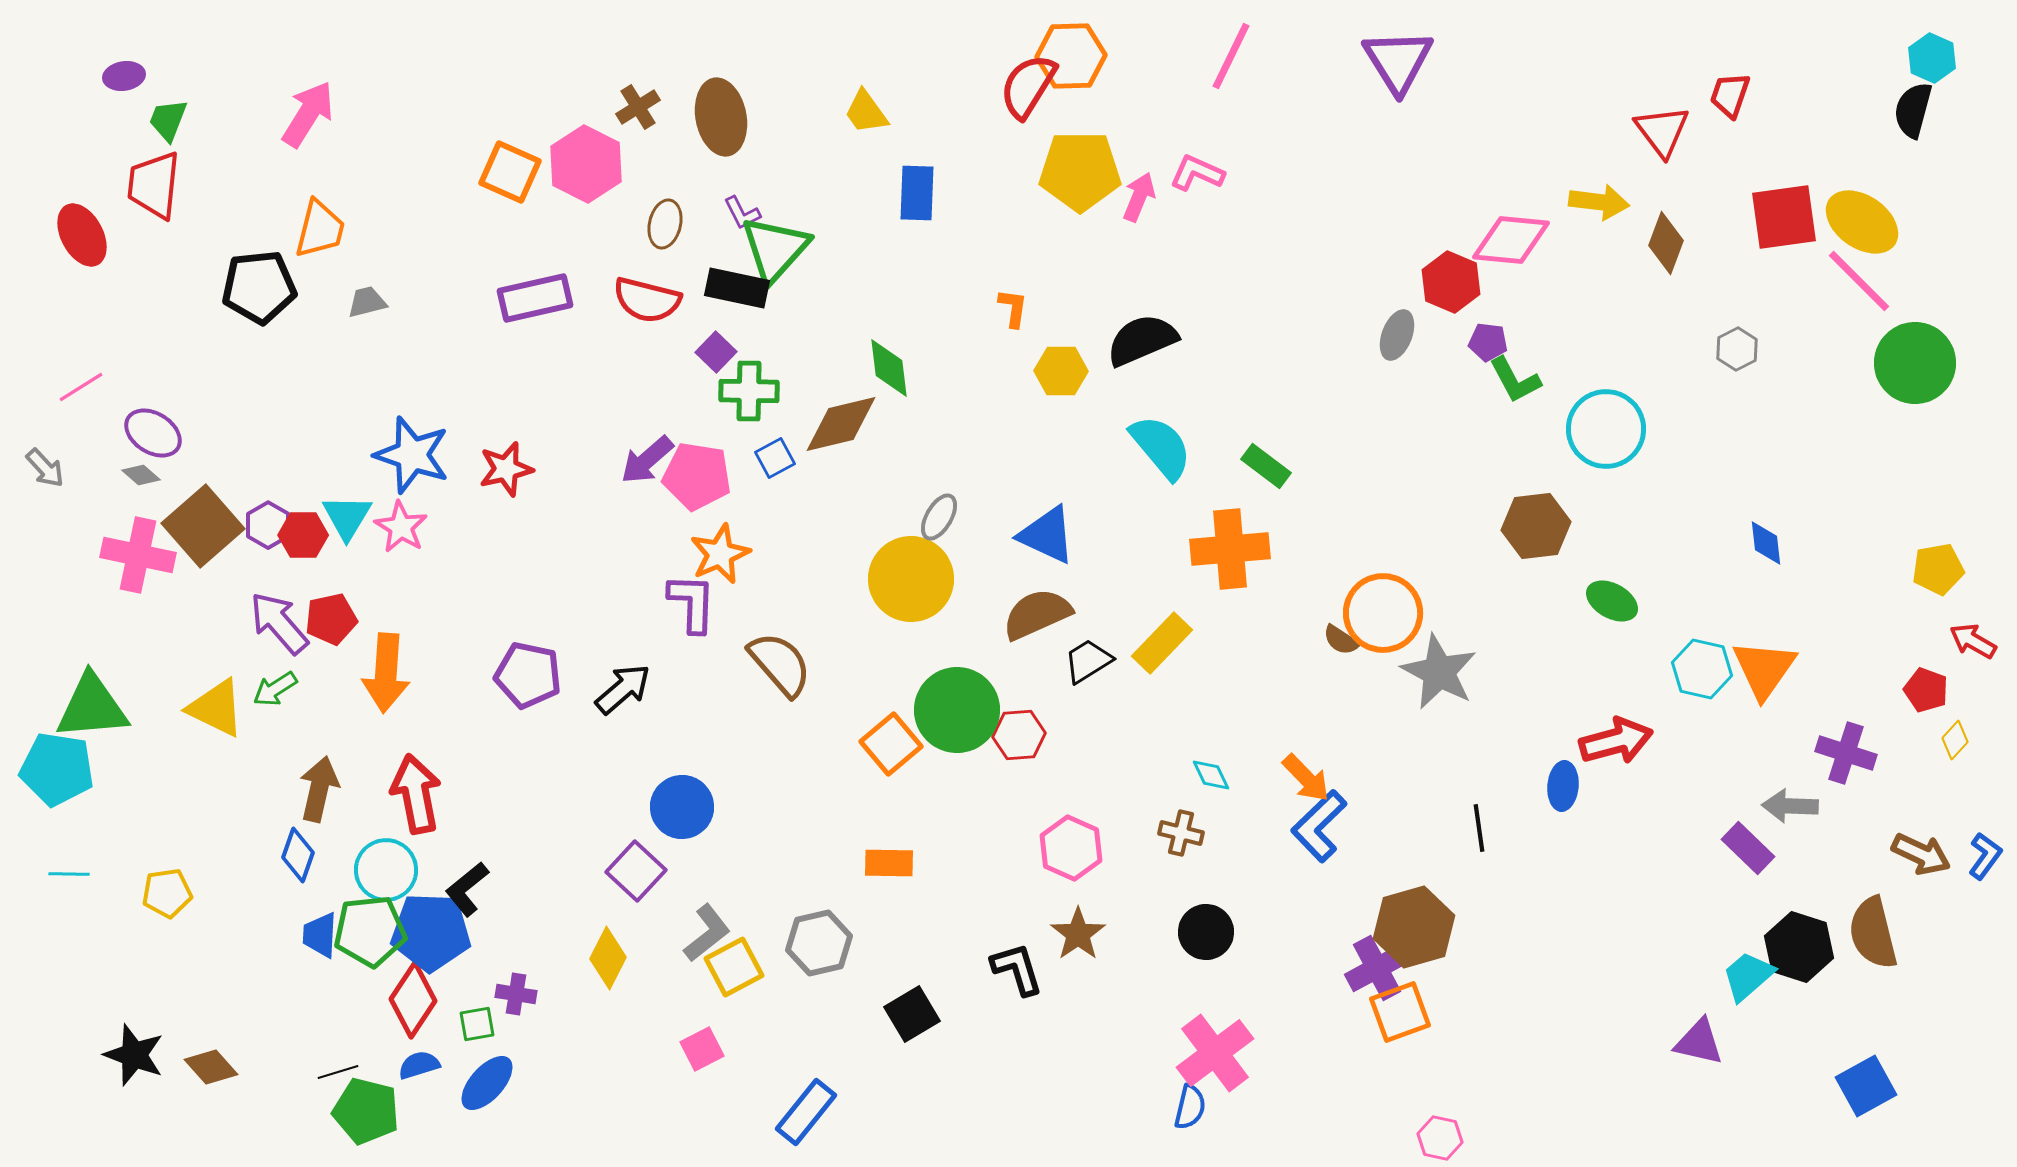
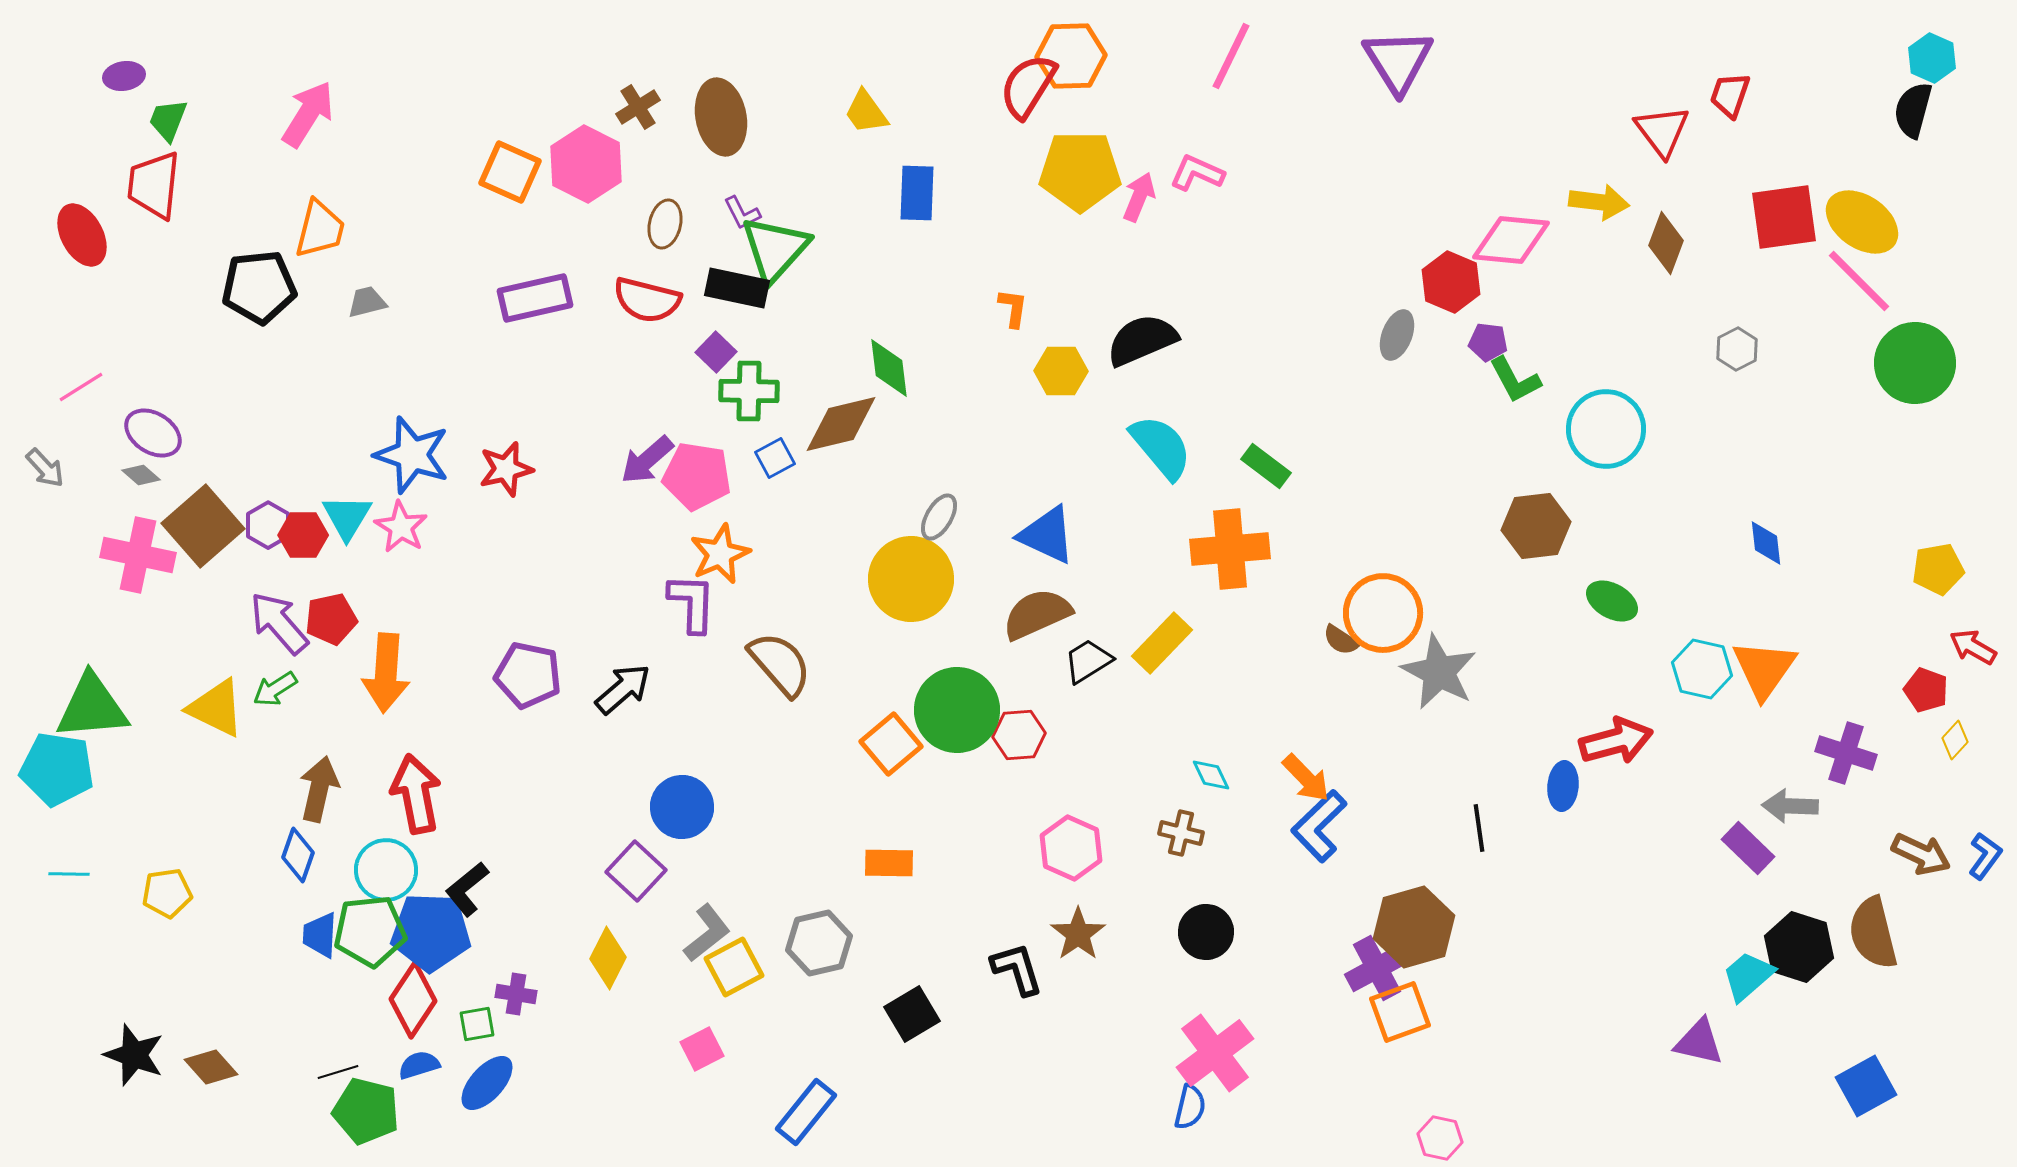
red arrow at (1973, 641): moved 6 px down
